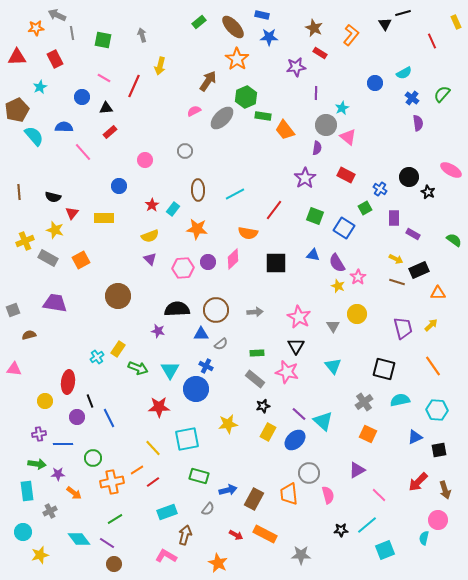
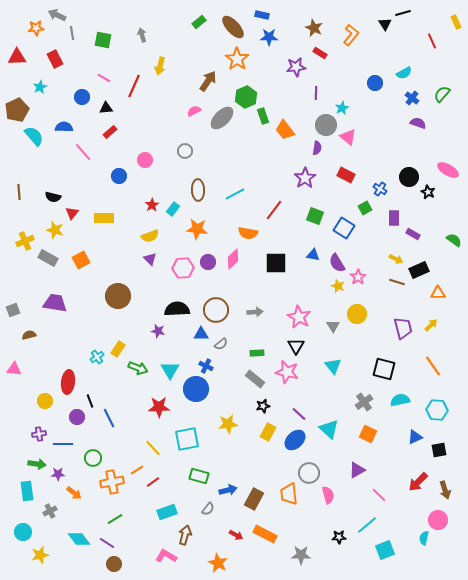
green rectangle at (263, 116): rotated 63 degrees clockwise
purple semicircle at (418, 123): rotated 63 degrees counterclockwise
pink ellipse at (451, 170): moved 3 px left
blue circle at (119, 186): moved 10 px up
cyan triangle at (323, 421): moved 6 px right, 8 px down
black star at (341, 530): moved 2 px left, 7 px down
